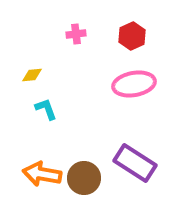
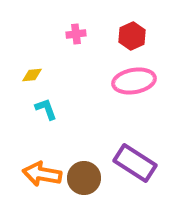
pink ellipse: moved 3 px up
